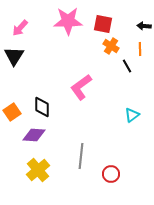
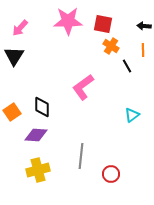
orange line: moved 3 px right, 1 px down
pink L-shape: moved 2 px right
purple diamond: moved 2 px right
yellow cross: rotated 25 degrees clockwise
